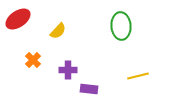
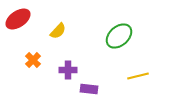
green ellipse: moved 2 px left, 10 px down; rotated 52 degrees clockwise
